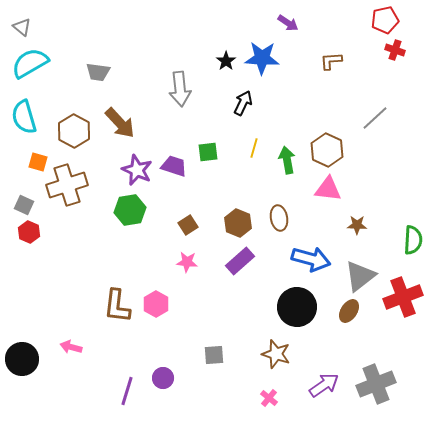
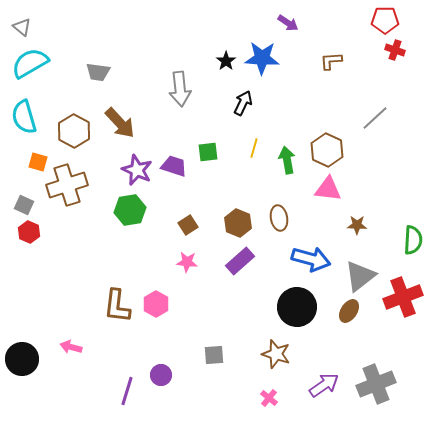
red pentagon at (385, 20): rotated 12 degrees clockwise
purple circle at (163, 378): moved 2 px left, 3 px up
